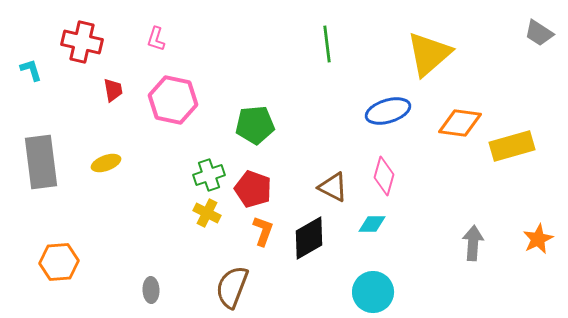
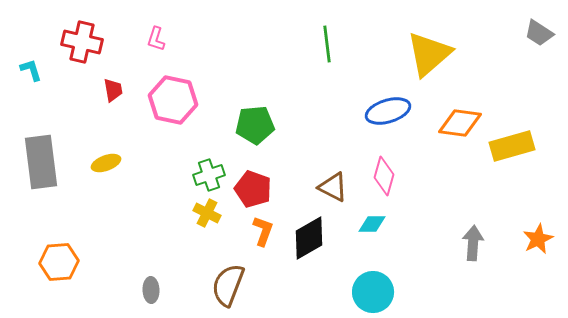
brown semicircle: moved 4 px left, 2 px up
